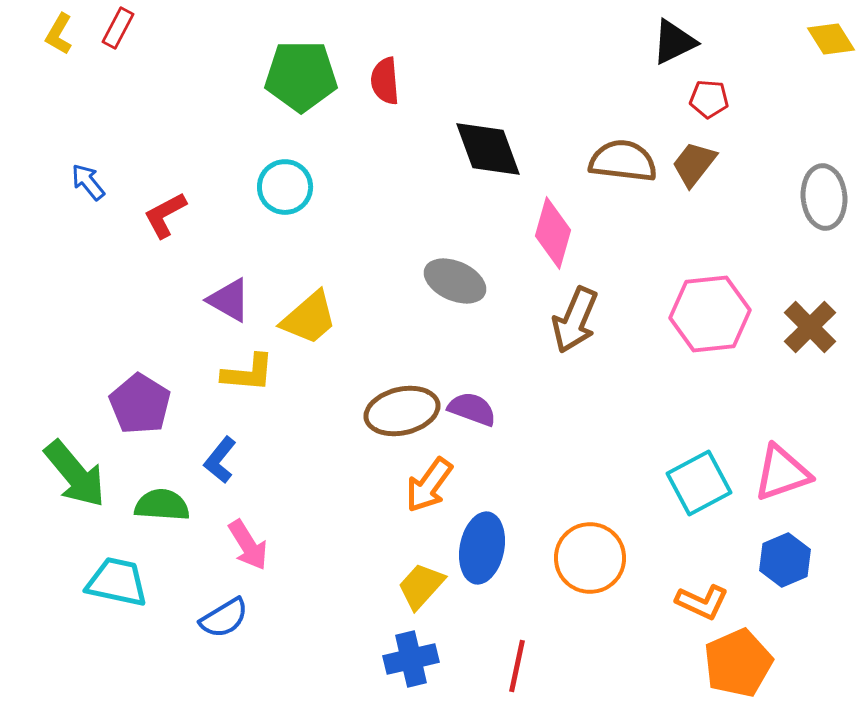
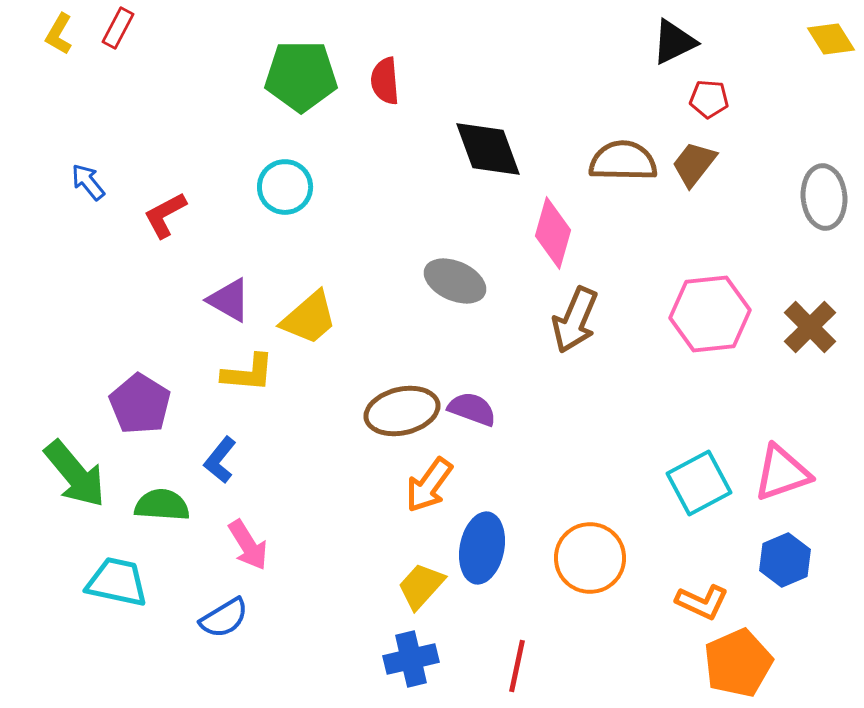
brown semicircle at (623, 161): rotated 6 degrees counterclockwise
